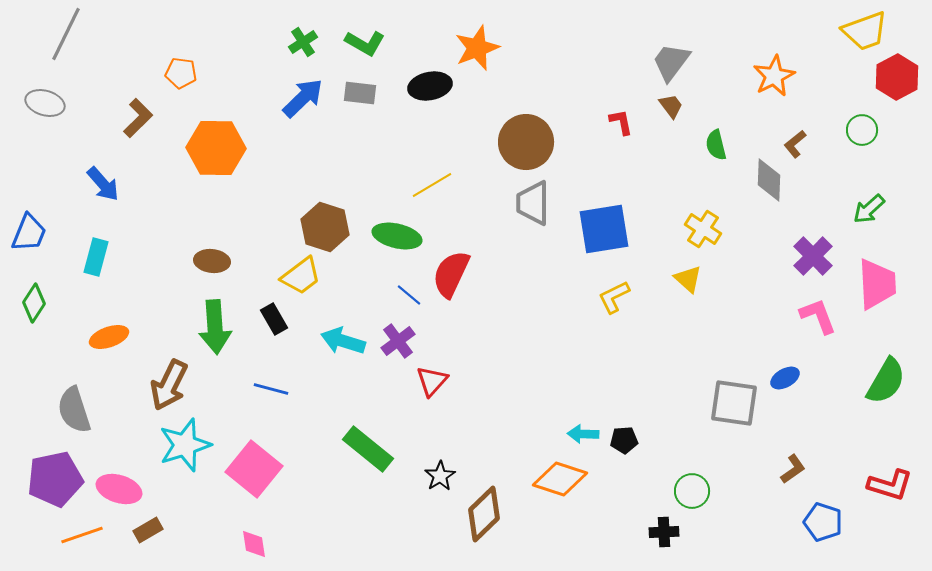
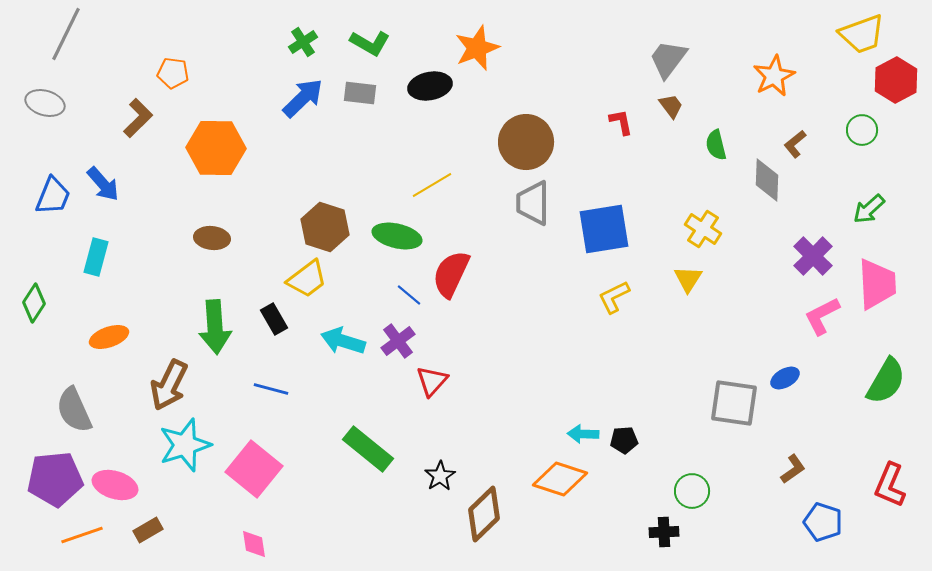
yellow trapezoid at (865, 31): moved 3 px left, 3 px down
green L-shape at (365, 43): moved 5 px right
gray trapezoid at (671, 62): moved 3 px left, 3 px up
orange pentagon at (181, 73): moved 8 px left
red hexagon at (897, 77): moved 1 px left, 3 px down
gray diamond at (769, 180): moved 2 px left
blue trapezoid at (29, 233): moved 24 px right, 37 px up
brown ellipse at (212, 261): moved 23 px up
yellow trapezoid at (301, 276): moved 6 px right, 3 px down
yellow triangle at (688, 279): rotated 20 degrees clockwise
pink L-shape at (818, 316): moved 4 px right; rotated 96 degrees counterclockwise
gray semicircle at (74, 410): rotated 6 degrees counterclockwise
purple pentagon at (55, 479): rotated 6 degrees clockwise
red L-shape at (890, 485): rotated 96 degrees clockwise
pink ellipse at (119, 489): moved 4 px left, 4 px up
